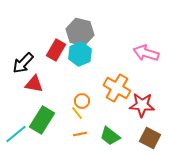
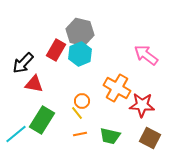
pink arrow: moved 2 px down; rotated 20 degrees clockwise
green trapezoid: rotated 25 degrees counterclockwise
